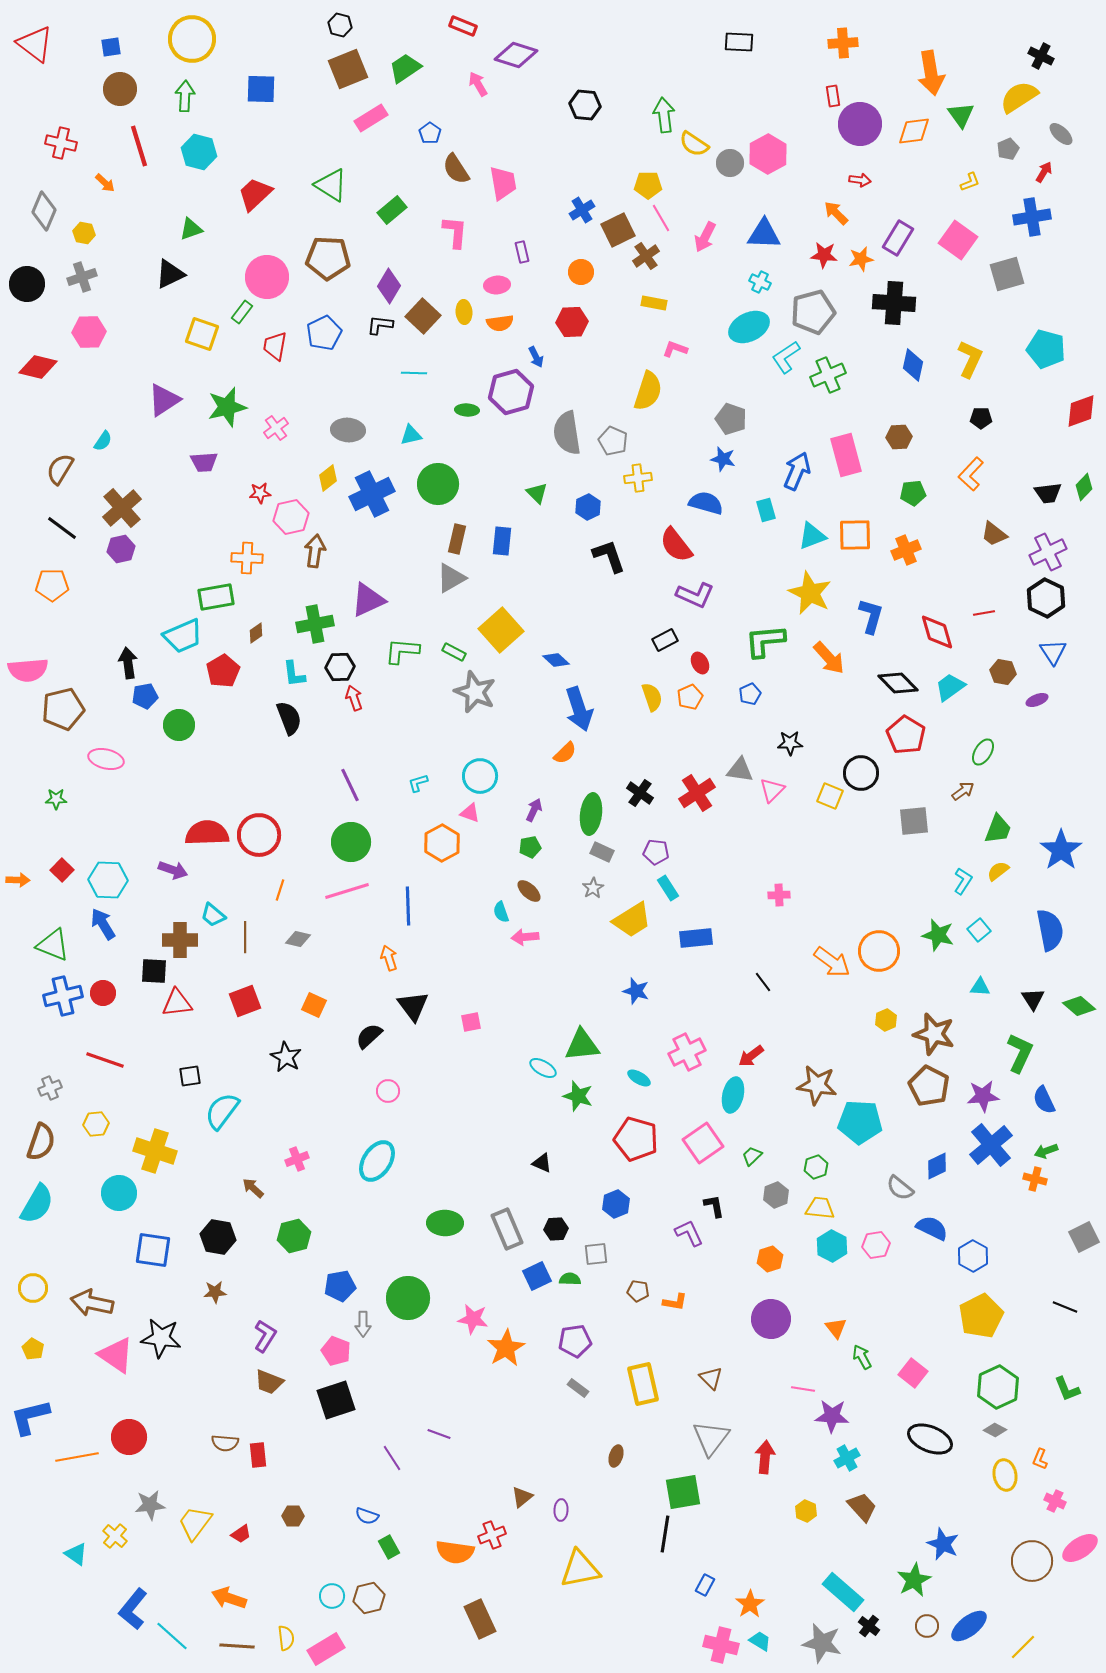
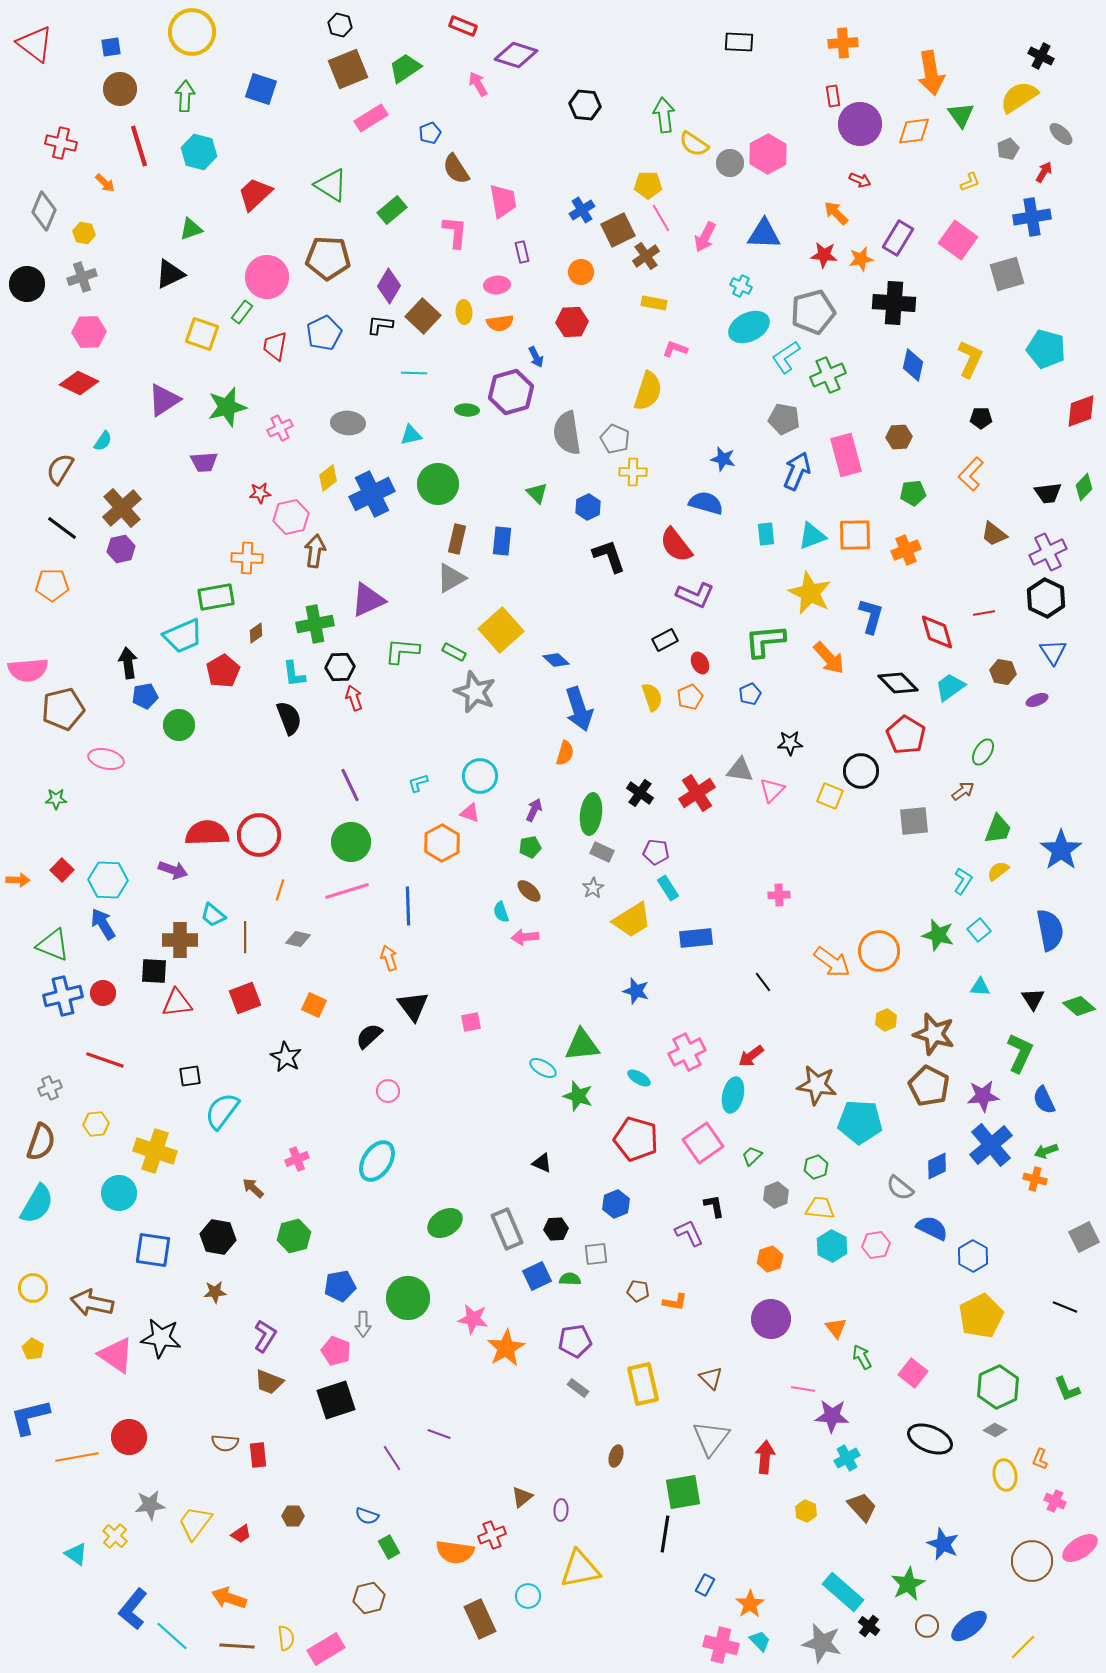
yellow circle at (192, 39): moved 7 px up
blue square at (261, 89): rotated 16 degrees clockwise
blue pentagon at (430, 133): rotated 15 degrees clockwise
red arrow at (860, 180): rotated 15 degrees clockwise
pink trapezoid at (503, 183): moved 18 px down
cyan cross at (760, 282): moved 19 px left, 4 px down
red diamond at (38, 367): moved 41 px right, 16 px down; rotated 12 degrees clockwise
gray pentagon at (731, 419): moved 53 px right; rotated 8 degrees counterclockwise
pink cross at (276, 428): moved 4 px right; rotated 10 degrees clockwise
gray ellipse at (348, 430): moved 7 px up
gray pentagon at (613, 441): moved 2 px right, 2 px up
yellow cross at (638, 478): moved 5 px left, 6 px up; rotated 8 degrees clockwise
cyan rectangle at (766, 510): moved 24 px down; rotated 10 degrees clockwise
orange semicircle at (565, 753): rotated 30 degrees counterclockwise
black circle at (861, 773): moved 2 px up
red square at (245, 1001): moved 3 px up
green ellipse at (445, 1223): rotated 32 degrees counterclockwise
green star at (914, 1580): moved 6 px left, 4 px down
cyan circle at (332, 1596): moved 196 px right
cyan trapezoid at (760, 1641): rotated 15 degrees clockwise
